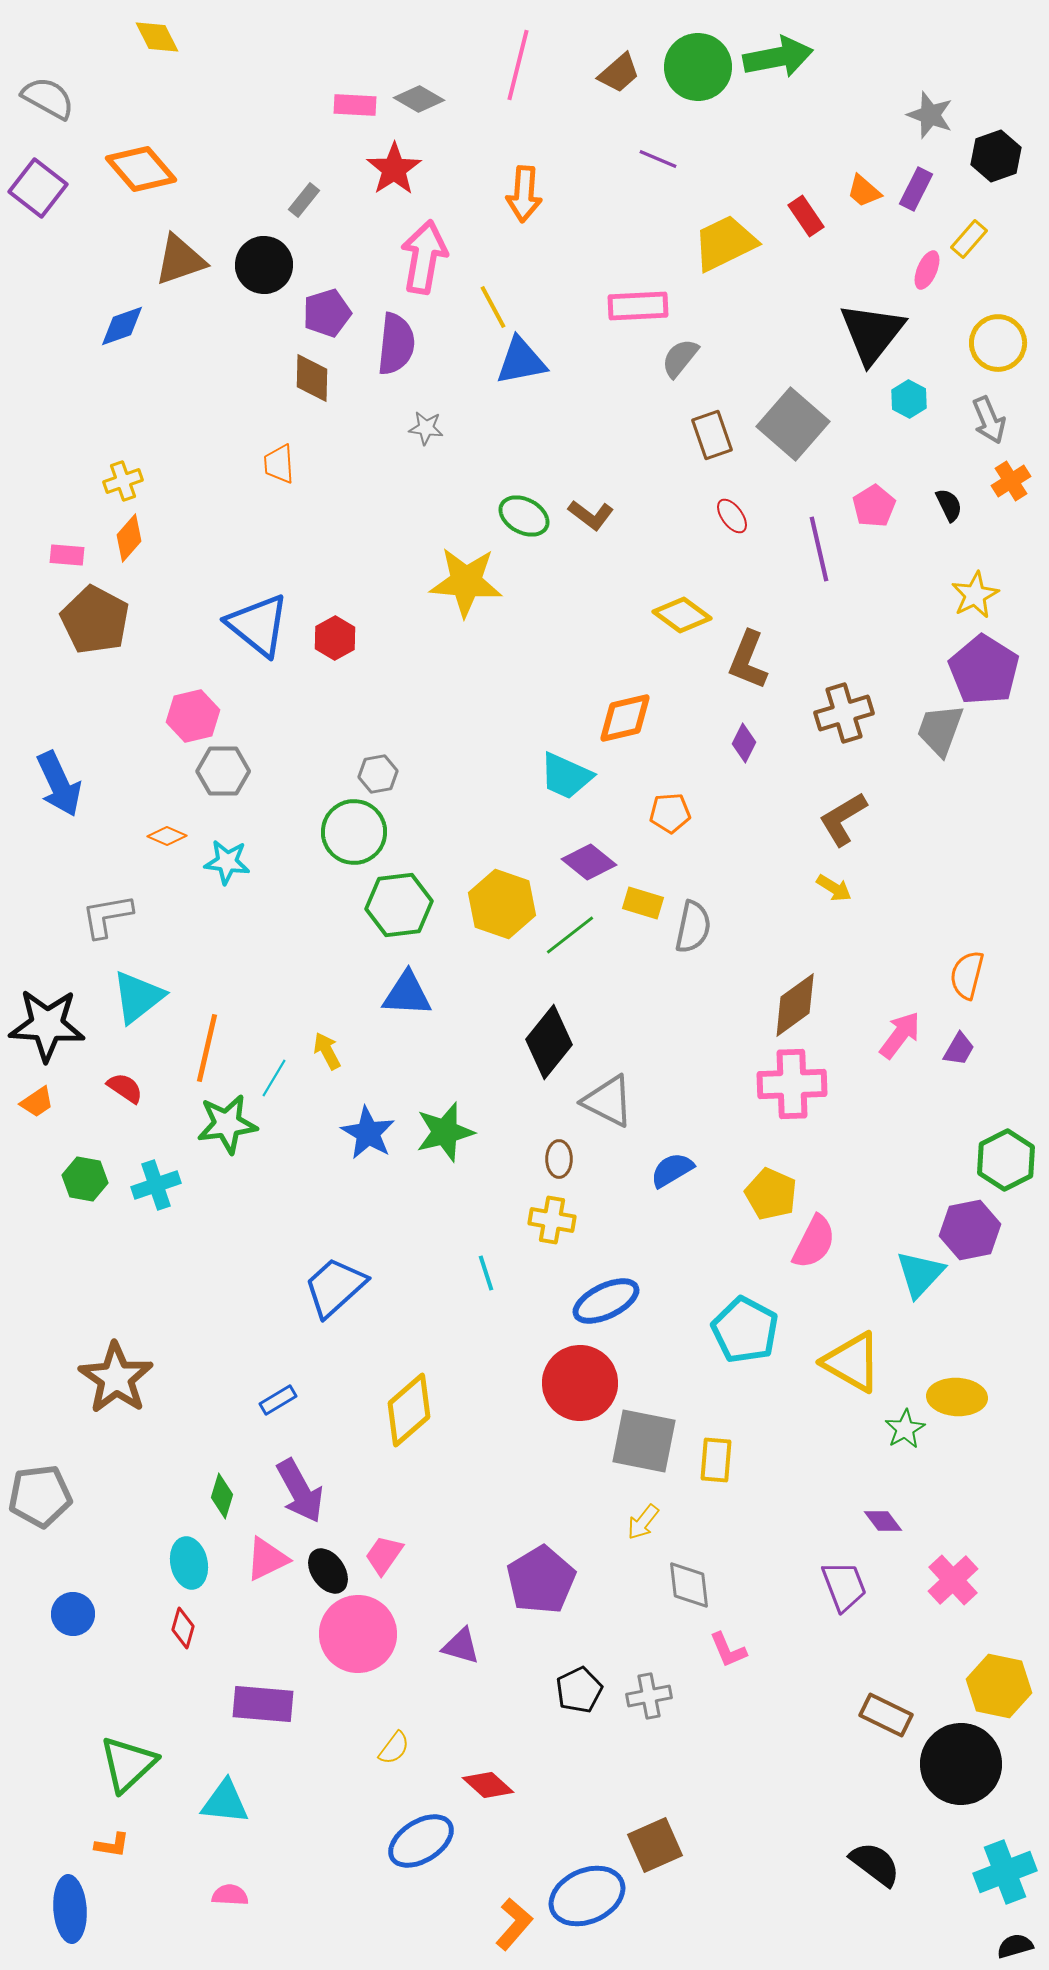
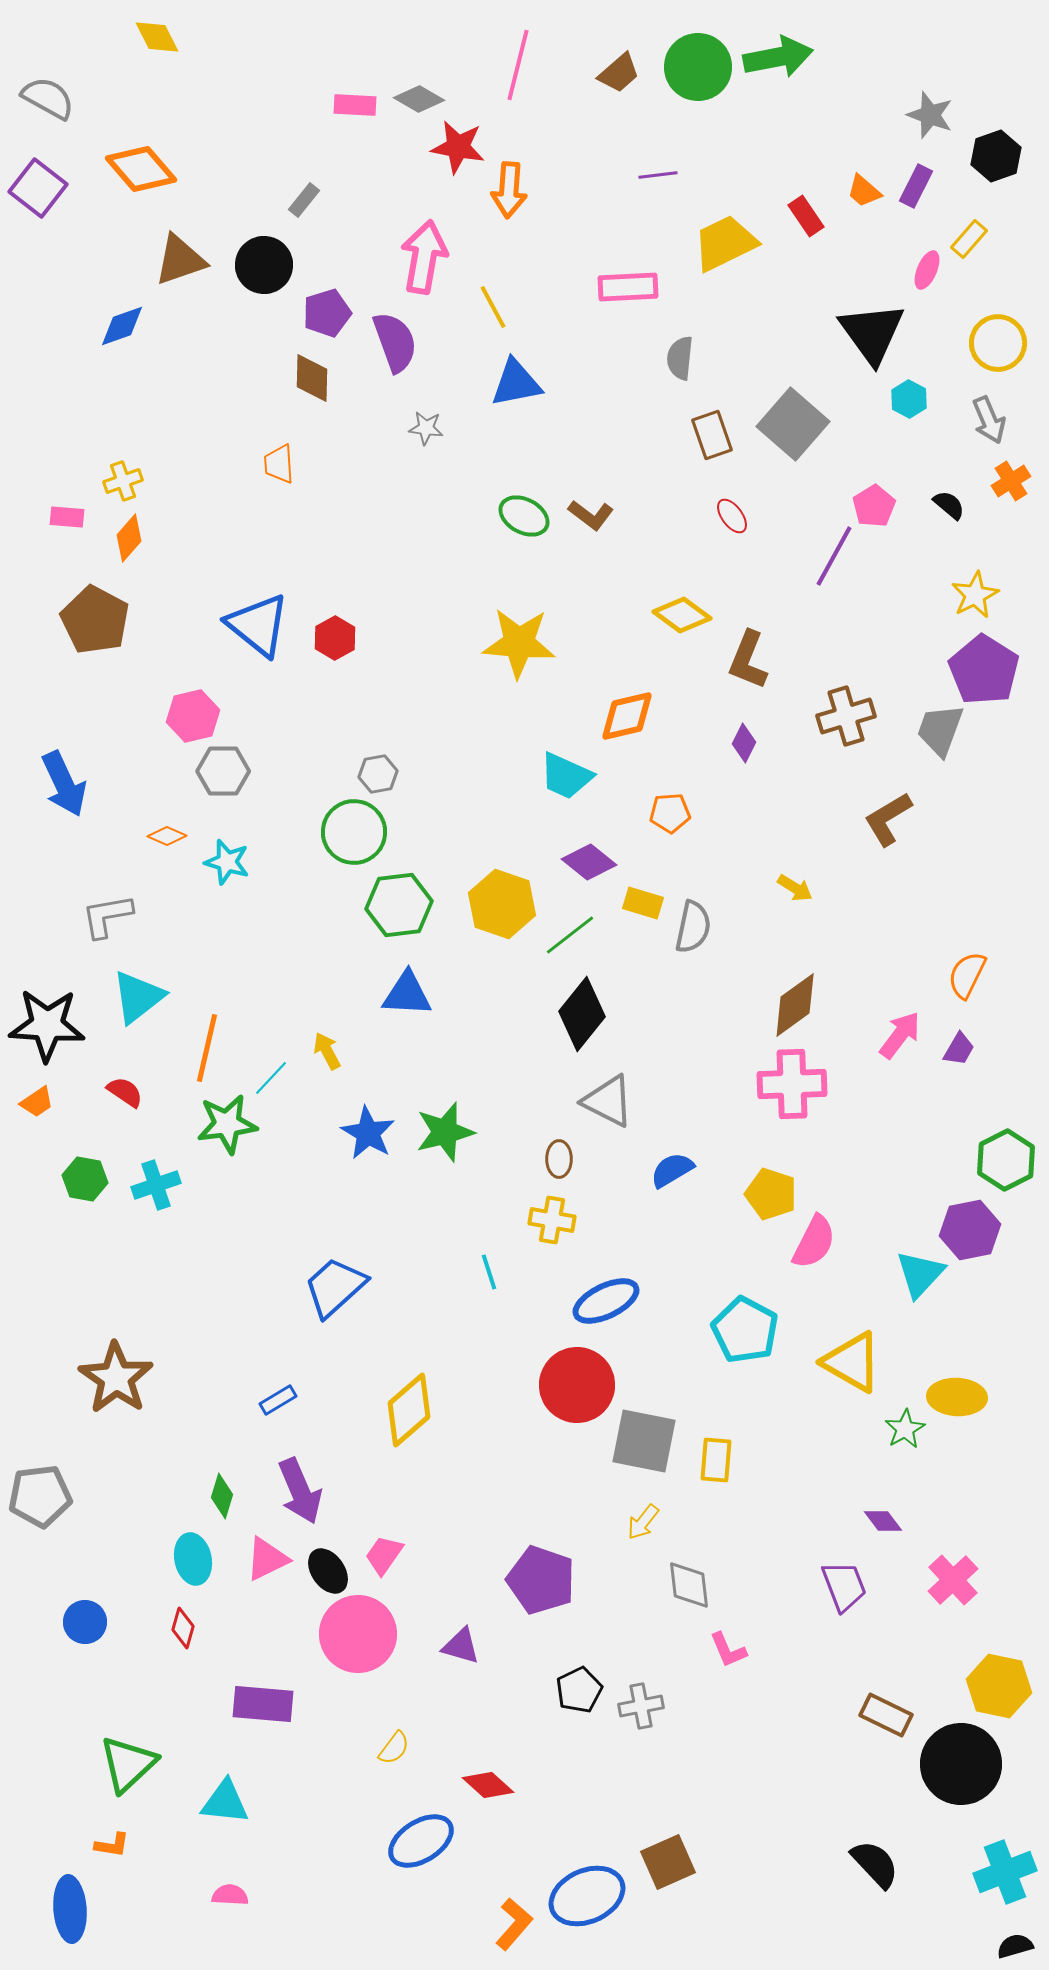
purple line at (658, 159): moved 16 px down; rotated 30 degrees counterclockwise
red star at (394, 169): moved 64 px right, 22 px up; rotated 28 degrees counterclockwise
purple rectangle at (916, 189): moved 3 px up
orange arrow at (524, 194): moved 15 px left, 4 px up
pink rectangle at (638, 306): moved 10 px left, 19 px up
black triangle at (872, 333): rotated 14 degrees counterclockwise
purple semicircle at (396, 344): moved 1 px left, 2 px up; rotated 26 degrees counterclockwise
gray semicircle at (680, 358): rotated 33 degrees counterclockwise
blue triangle at (521, 361): moved 5 px left, 22 px down
black semicircle at (949, 505): rotated 24 degrees counterclockwise
purple line at (819, 549): moved 15 px right, 7 px down; rotated 42 degrees clockwise
pink rectangle at (67, 555): moved 38 px up
yellow star at (466, 582): moved 53 px right, 61 px down
brown cross at (844, 713): moved 2 px right, 3 px down
orange diamond at (625, 718): moved 2 px right, 2 px up
blue arrow at (59, 784): moved 5 px right
brown L-shape at (843, 819): moved 45 px right
cyan star at (227, 862): rotated 9 degrees clockwise
yellow arrow at (834, 888): moved 39 px left
orange semicircle at (967, 975): rotated 12 degrees clockwise
black diamond at (549, 1042): moved 33 px right, 28 px up
cyan line at (274, 1078): moved 3 px left; rotated 12 degrees clockwise
red semicircle at (125, 1088): moved 4 px down
yellow pentagon at (771, 1194): rotated 6 degrees counterclockwise
cyan line at (486, 1273): moved 3 px right, 1 px up
red circle at (580, 1383): moved 3 px left, 2 px down
purple arrow at (300, 1491): rotated 6 degrees clockwise
cyan ellipse at (189, 1563): moved 4 px right, 4 px up
purple pentagon at (541, 1580): rotated 22 degrees counterclockwise
blue circle at (73, 1614): moved 12 px right, 8 px down
gray cross at (649, 1696): moved 8 px left, 10 px down
brown square at (655, 1845): moved 13 px right, 17 px down
black semicircle at (875, 1864): rotated 10 degrees clockwise
